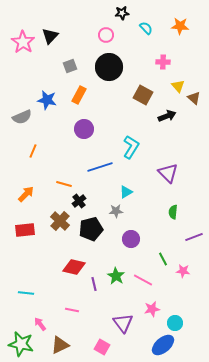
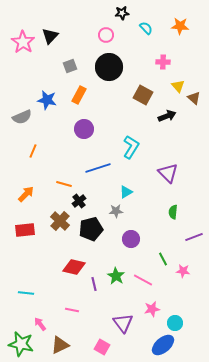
blue line at (100, 167): moved 2 px left, 1 px down
